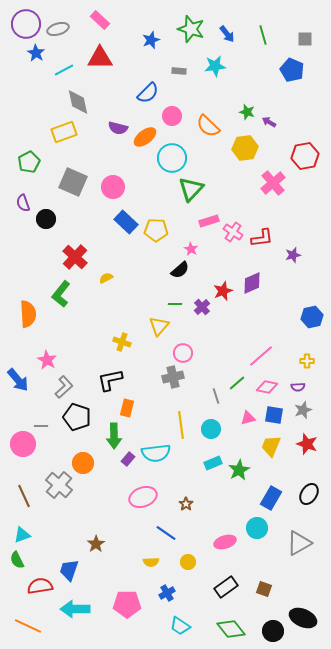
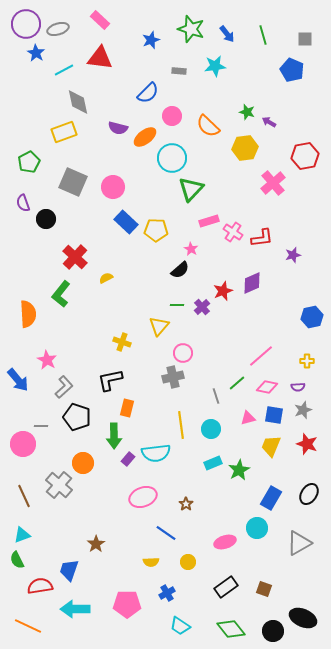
red triangle at (100, 58): rotated 8 degrees clockwise
green line at (175, 304): moved 2 px right, 1 px down
